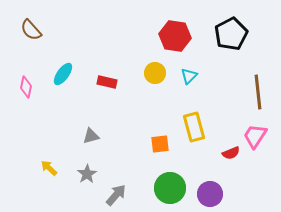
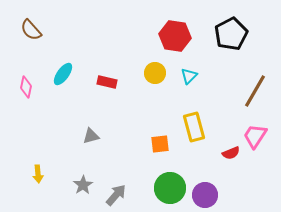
brown line: moved 3 px left, 1 px up; rotated 36 degrees clockwise
yellow arrow: moved 11 px left, 6 px down; rotated 138 degrees counterclockwise
gray star: moved 4 px left, 11 px down
purple circle: moved 5 px left, 1 px down
